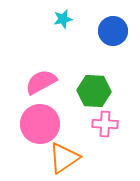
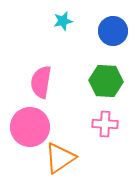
cyan star: moved 2 px down
pink semicircle: rotated 52 degrees counterclockwise
green hexagon: moved 12 px right, 10 px up
pink circle: moved 10 px left, 3 px down
orange triangle: moved 4 px left
